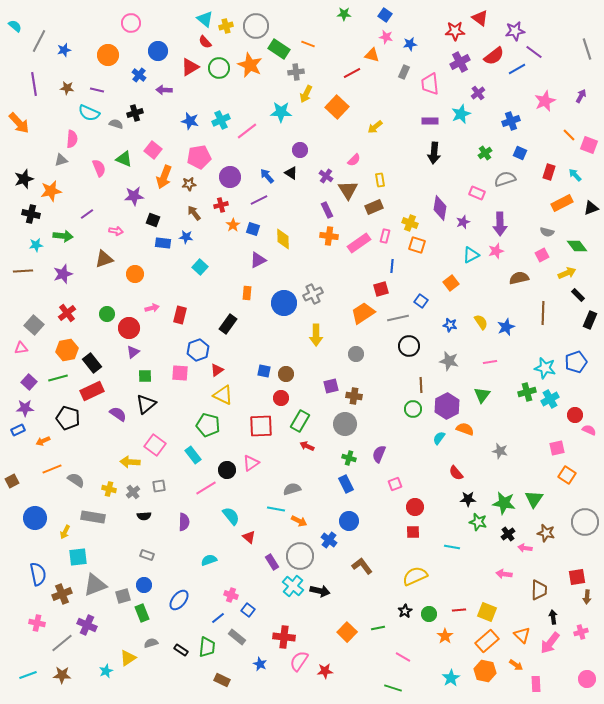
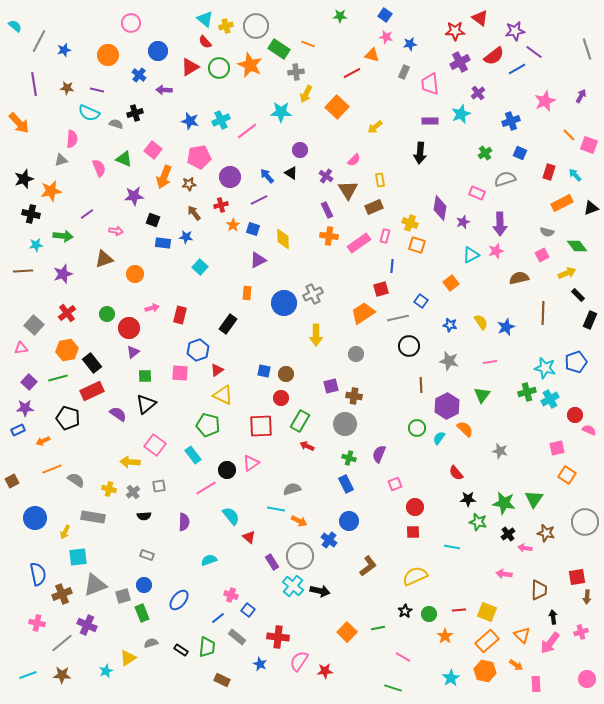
green star at (344, 14): moved 4 px left, 2 px down
black arrow at (434, 153): moved 14 px left
green circle at (413, 409): moved 4 px right, 19 px down
orange semicircle at (465, 429): rotated 24 degrees clockwise
brown L-shape at (362, 566): moved 6 px right; rotated 90 degrees clockwise
red cross at (284, 637): moved 6 px left
